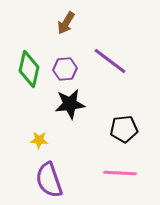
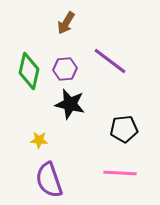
green diamond: moved 2 px down
black star: rotated 20 degrees clockwise
